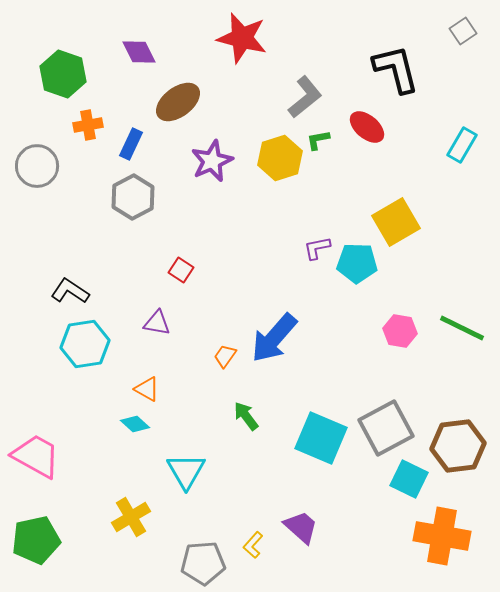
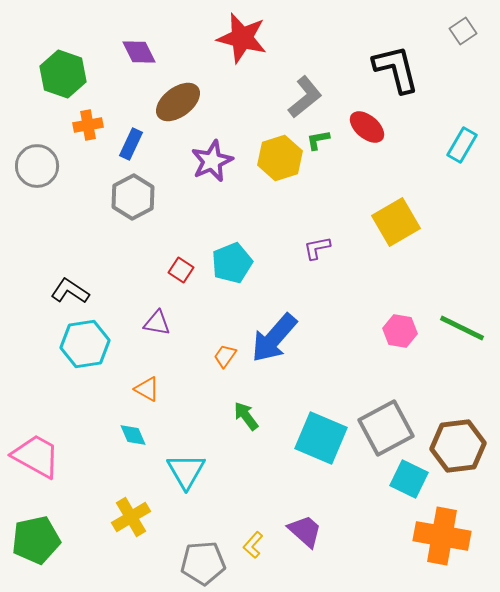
cyan pentagon at (357, 263): moved 125 px left; rotated 24 degrees counterclockwise
cyan diamond at (135, 424): moved 2 px left, 11 px down; rotated 24 degrees clockwise
purple trapezoid at (301, 527): moved 4 px right, 4 px down
